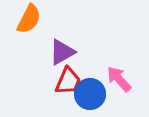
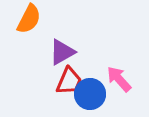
red trapezoid: moved 1 px right
